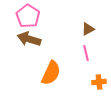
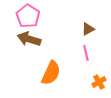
orange cross: rotated 24 degrees counterclockwise
